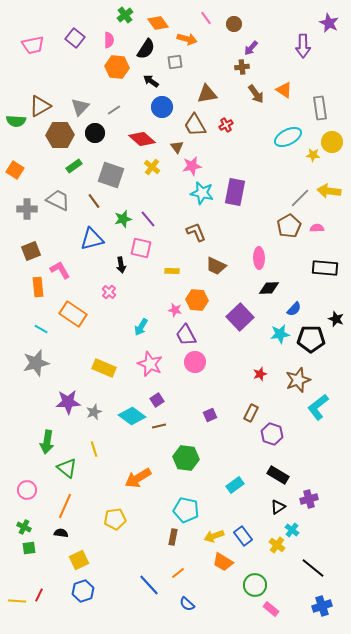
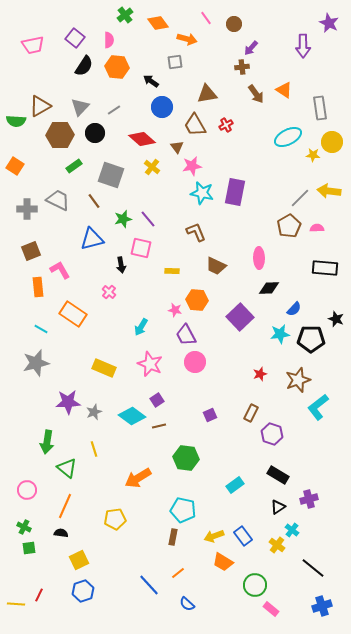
black semicircle at (146, 49): moved 62 px left, 17 px down
orange square at (15, 170): moved 4 px up
cyan pentagon at (186, 510): moved 3 px left
yellow line at (17, 601): moved 1 px left, 3 px down
